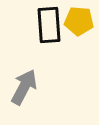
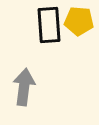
gray arrow: rotated 21 degrees counterclockwise
